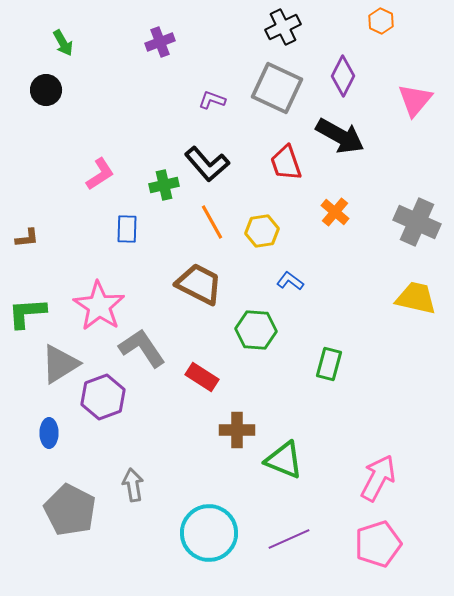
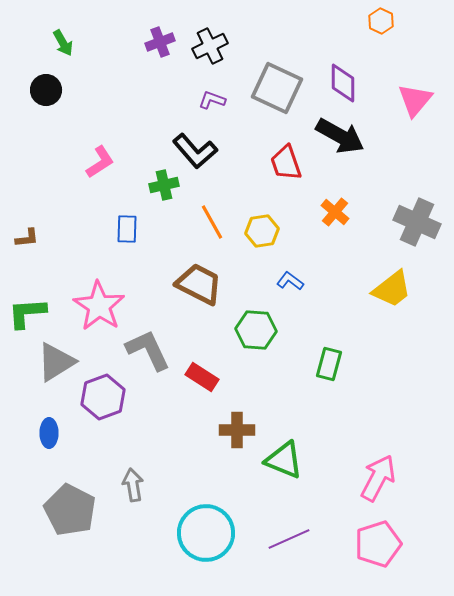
black cross: moved 73 px left, 19 px down
purple diamond: moved 7 px down; rotated 27 degrees counterclockwise
black L-shape: moved 12 px left, 13 px up
pink L-shape: moved 12 px up
yellow trapezoid: moved 24 px left, 9 px up; rotated 129 degrees clockwise
gray L-shape: moved 6 px right, 2 px down; rotated 9 degrees clockwise
gray triangle: moved 4 px left, 2 px up
cyan circle: moved 3 px left
